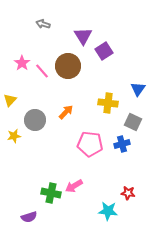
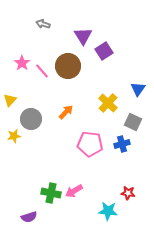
yellow cross: rotated 36 degrees clockwise
gray circle: moved 4 px left, 1 px up
pink arrow: moved 5 px down
